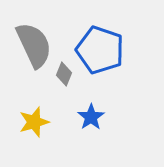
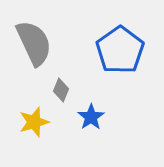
gray semicircle: moved 2 px up
blue pentagon: moved 20 px right; rotated 18 degrees clockwise
gray diamond: moved 3 px left, 16 px down
